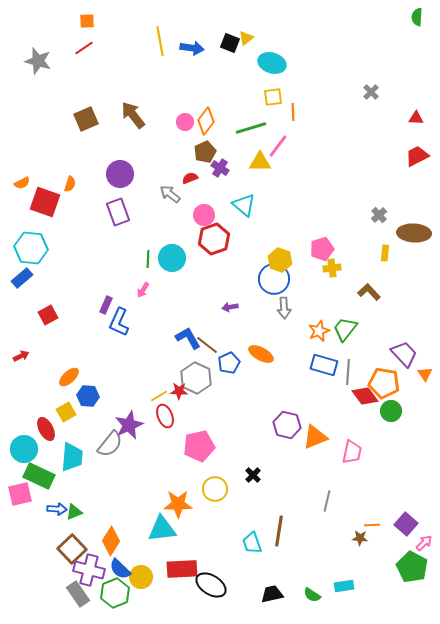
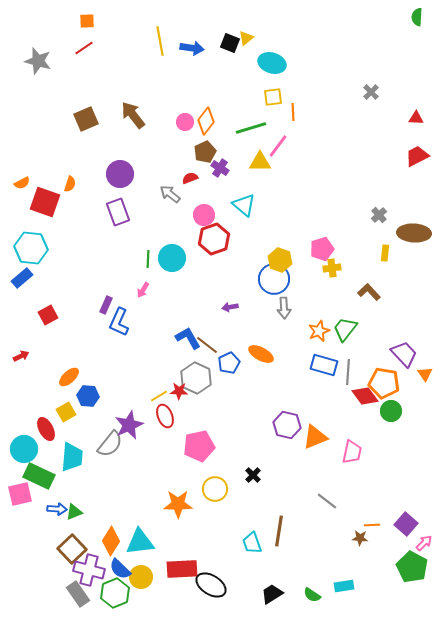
gray line at (327, 501): rotated 65 degrees counterclockwise
cyan triangle at (162, 529): moved 22 px left, 13 px down
black trapezoid at (272, 594): rotated 20 degrees counterclockwise
